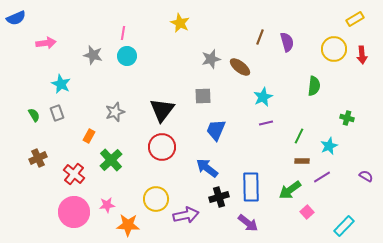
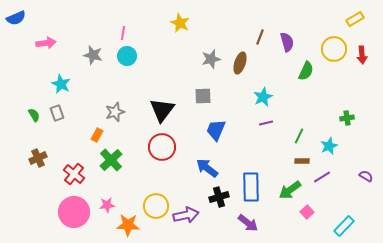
brown ellipse at (240, 67): moved 4 px up; rotated 70 degrees clockwise
green semicircle at (314, 86): moved 8 px left, 15 px up; rotated 18 degrees clockwise
green cross at (347, 118): rotated 24 degrees counterclockwise
orange rectangle at (89, 136): moved 8 px right, 1 px up
yellow circle at (156, 199): moved 7 px down
